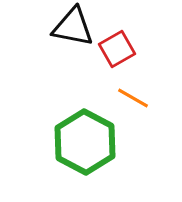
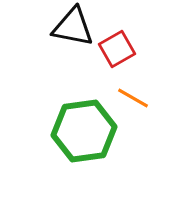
green hexagon: moved 1 px left, 11 px up; rotated 24 degrees clockwise
